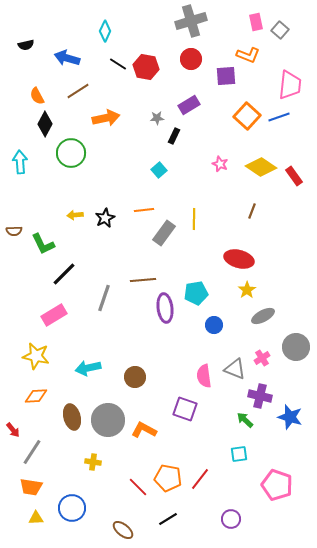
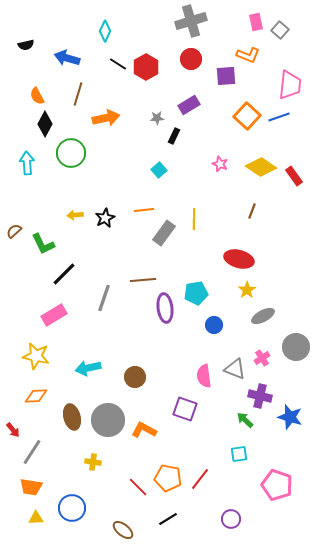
red hexagon at (146, 67): rotated 20 degrees clockwise
brown line at (78, 91): moved 3 px down; rotated 40 degrees counterclockwise
cyan arrow at (20, 162): moved 7 px right, 1 px down
brown semicircle at (14, 231): rotated 140 degrees clockwise
